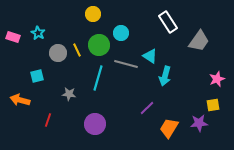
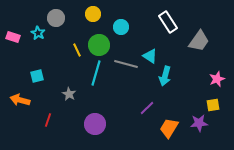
cyan circle: moved 6 px up
gray circle: moved 2 px left, 35 px up
cyan line: moved 2 px left, 5 px up
gray star: rotated 24 degrees clockwise
